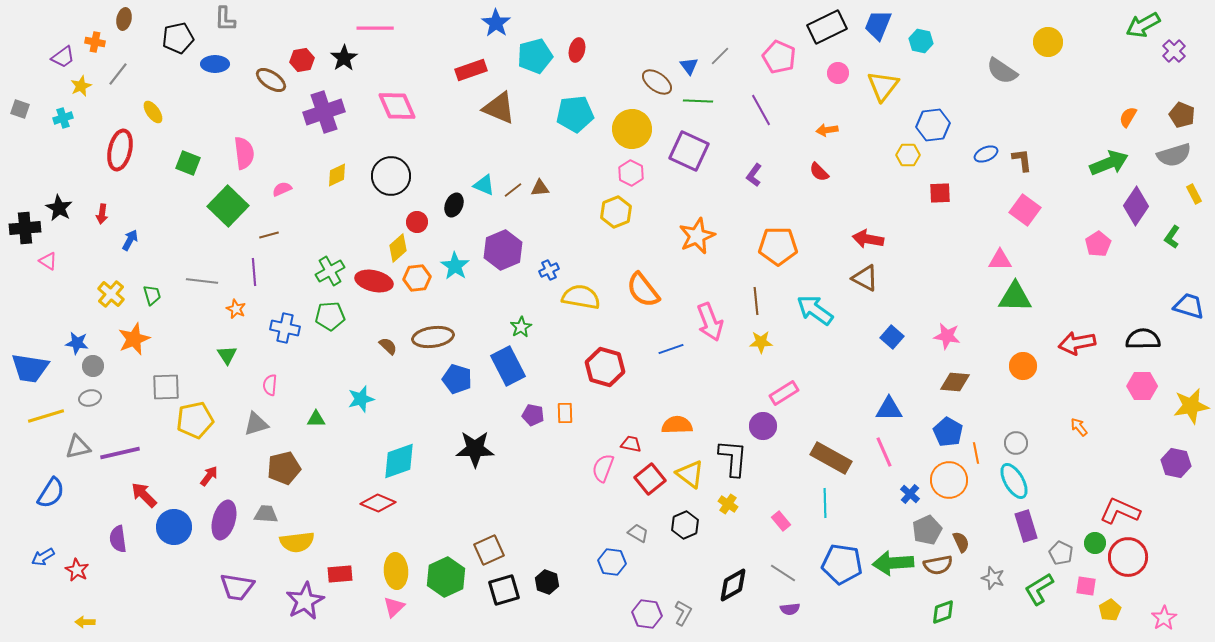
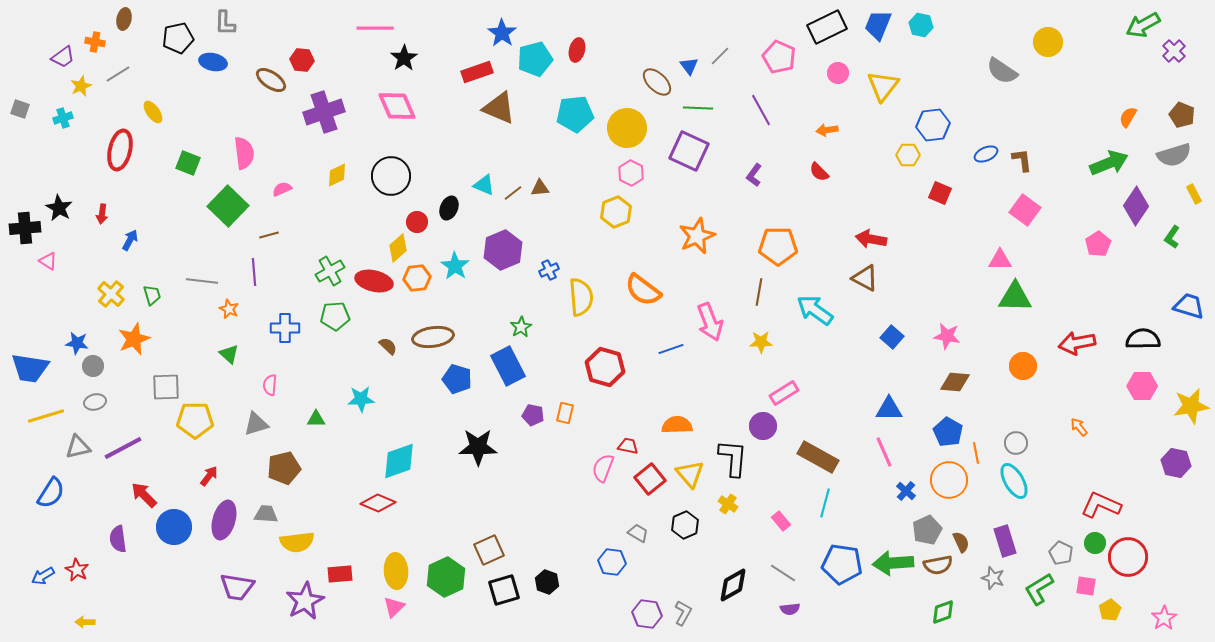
gray L-shape at (225, 19): moved 4 px down
blue star at (496, 23): moved 6 px right, 10 px down
cyan hexagon at (921, 41): moved 16 px up
cyan pentagon at (535, 56): moved 3 px down
black star at (344, 58): moved 60 px right
red hexagon at (302, 60): rotated 15 degrees clockwise
blue ellipse at (215, 64): moved 2 px left, 2 px up; rotated 12 degrees clockwise
red rectangle at (471, 70): moved 6 px right, 2 px down
gray line at (118, 74): rotated 20 degrees clockwise
brown ellipse at (657, 82): rotated 8 degrees clockwise
green line at (698, 101): moved 7 px down
yellow circle at (632, 129): moved 5 px left, 1 px up
brown line at (513, 190): moved 3 px down
red square at (940, 193): rotated 25 degrees clockwise
black ellipse at (454, 205): moved 5 px left, 3 px down
red arrow at (868, 239): moved 3 px right
orange semicircle at (643, 290): rotated 15 degrees counterclockwise
yellow semicircle at (581, 297): rotated 75 degrees clockwise
brown line at (756, 301): moved 3 px right, 9 px up; rotated 16 degrees clockwise
orange star at (236, 309): moved 7 px left
green pentagon at (330, 316): moved 5 px right
blue cross at (285, 328): rotated 12 degrees counterclockwise
green triangle at (227, 355): moved 2 px right, 1 px up; rotated 15 degrees counterclockwise
gray ellipse at (90, 398): moved 5 px right, 4 px down
cyan star at (361, 399): rotated 12 degrees clockwise
orange rectangle at (565, 413): rotated 15 degrees clockwise
yellow pentagon at (195, 420): rotated 12 degrees clockwise
red trapezoid at (631, 444): moved 3 px left, 2 px down
black star at (475, 449): moved 3 px right, 2 px up
purple line at (120, 453): moved 3 px right, 5 px up; rotated 15 degrees counterclockwise
brown rectangle at (831, 458): moved 13 px left, 1 px up
yellow triangle at (690, 474): rotated 12 degrees clockwise
blue cross at (910, 494): moved 4 px left, 3 px up
cyan line at (825, 503): rotated 16 degrees clockwise
red L-shape at (1120, 511): moved 19 px left, 6 px up
purple rectangle at (1026, 526): moved 21 px left, 15 px down
blue arrow at (43, 557): moved 19 px down
